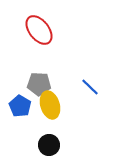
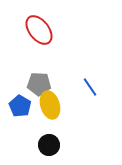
blue line: rotated 12 degrees clockwise
